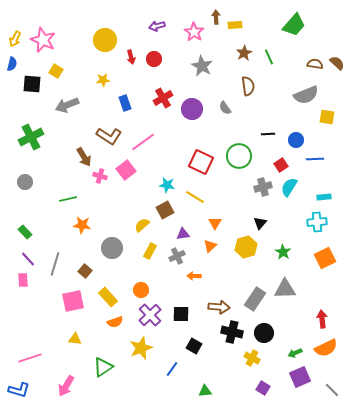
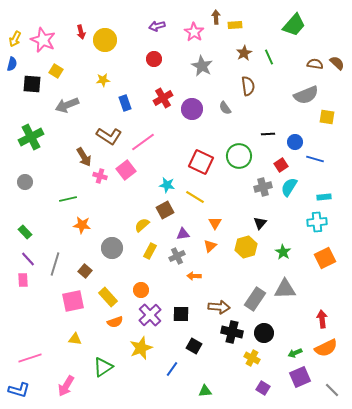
red arrow at (131, 57): moved 50 px left, 25 px up
blue circle at (296, 140): moved 1 px left, 2 px down
blue line at (315, 159): rotated 18 degrees clockwise
